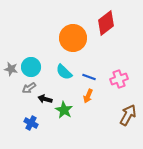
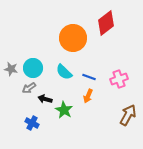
cyan circle: moved 2 px right, 1 px down
blue cross: moved 1 px right
